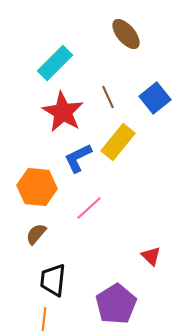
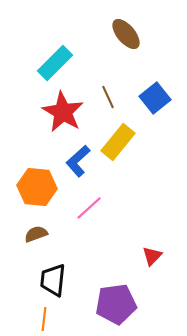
blue L-shape: moved 3 px down; rotated 16 degrees counterclockwise
brown semicircle: rotated 30 degrees clockwise
red triangle: moved 1 px right; rotated 30 degrees clockwise
purple pentagon: rotated 24 degrees clockwise
